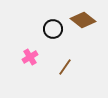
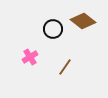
brown diamond: moved 1 px down
